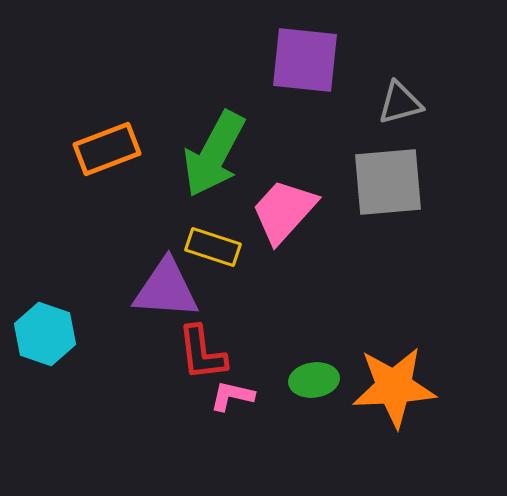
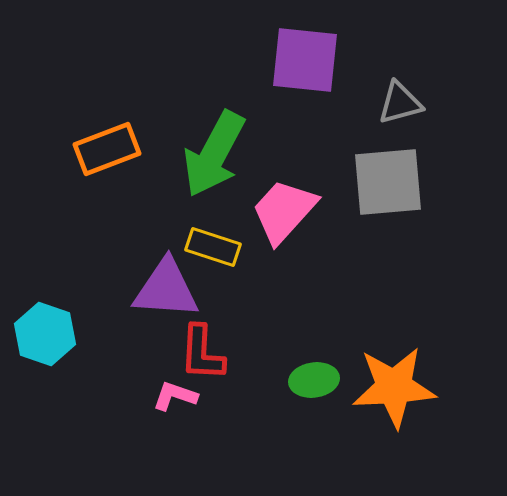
red L-shape: rotated 10 degrees clockwise
pink L-shape: moved 57 px left; rotated 6 degrees clockwise
